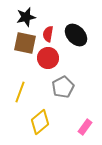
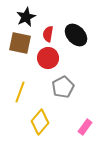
black star: rotated 12 degrees counterclockwise
brown square: moved 5 px left
yellow diamond: rotated 10 degrees counterclockwise
